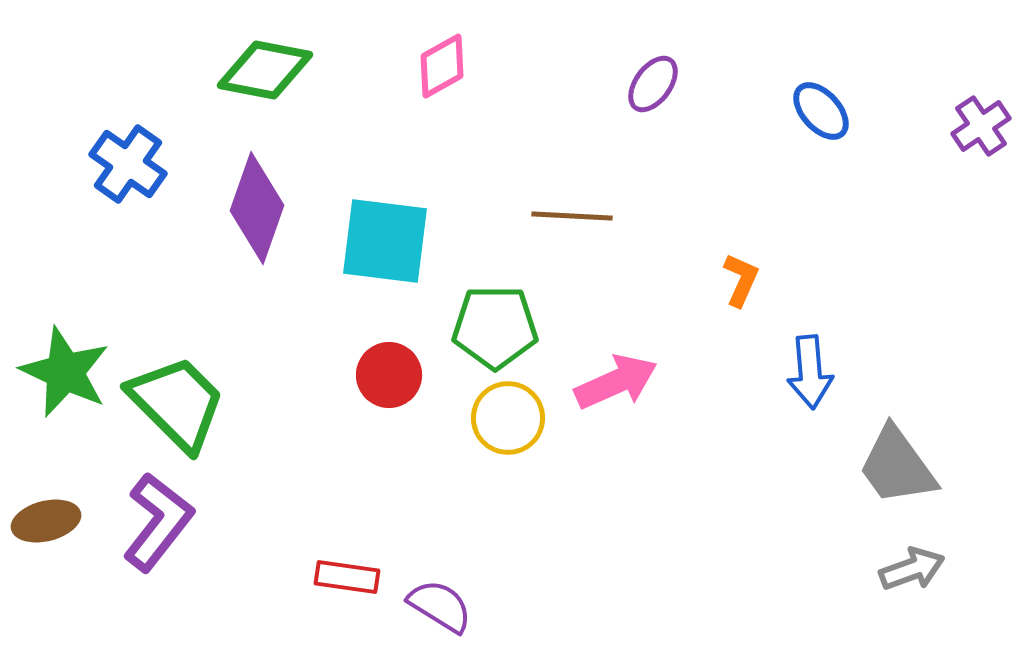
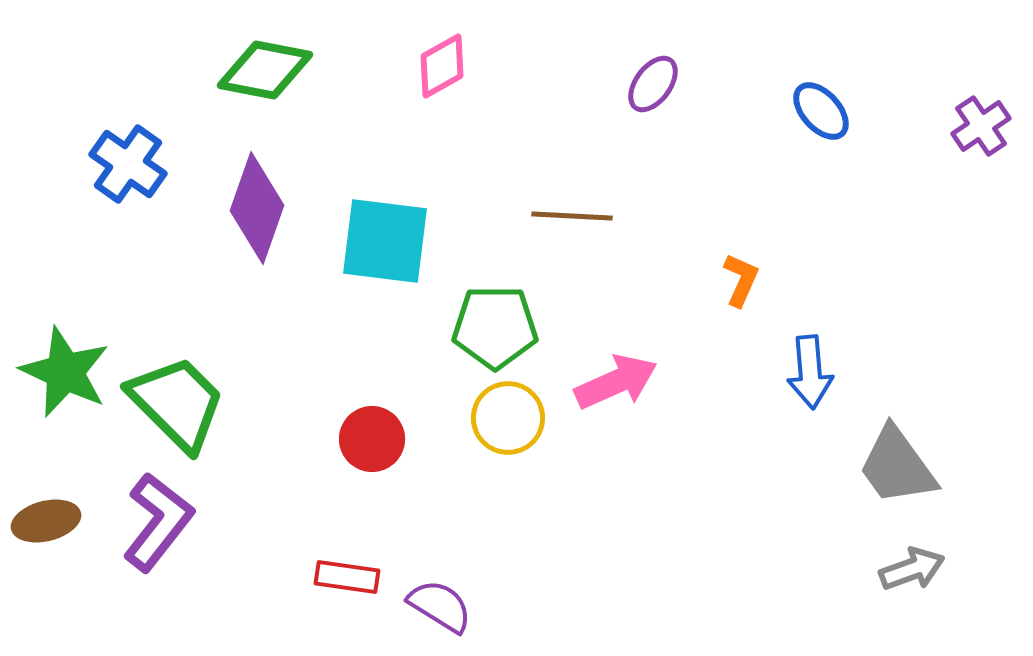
red circle: moved 17 px left, 64 px down
